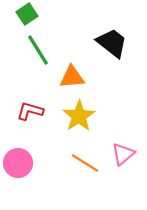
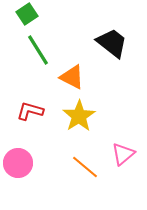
orange triangle: rotated 32 degrees clockwise
orange line: moved 4 px down; rotated 8 degrees clockwise
